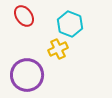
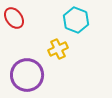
red ellipse: moved 10 px left, 2 px down
cyan hexagon: moved 6 px right, 4 px up
